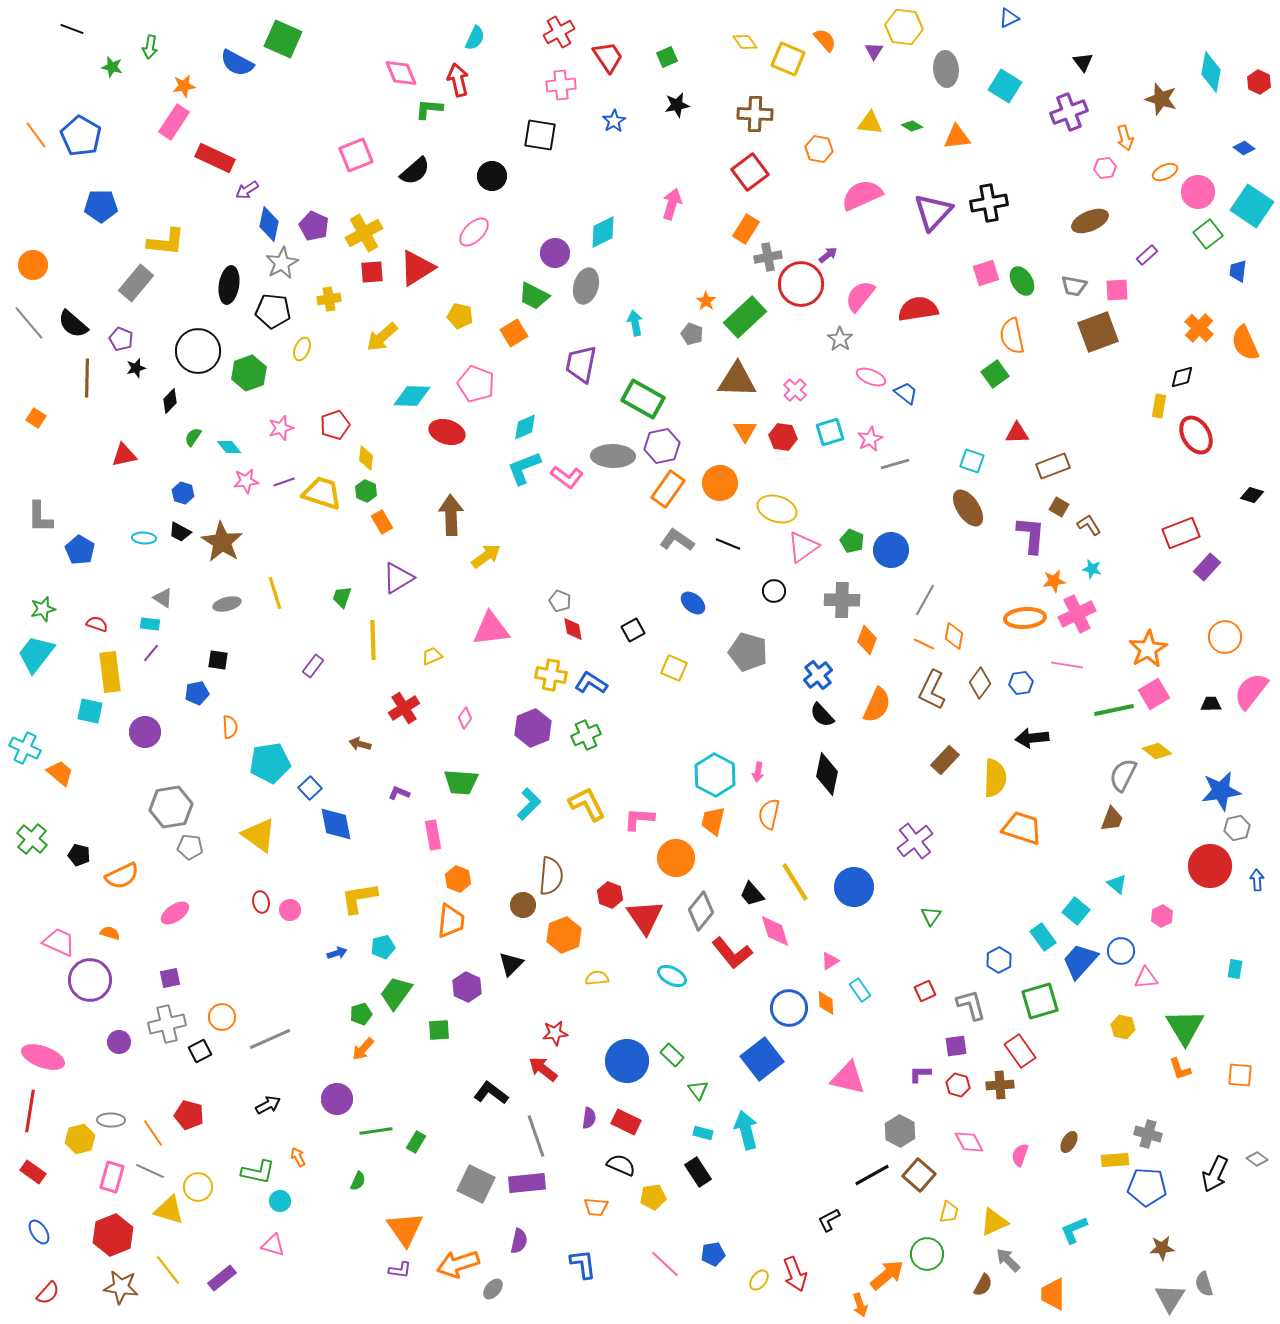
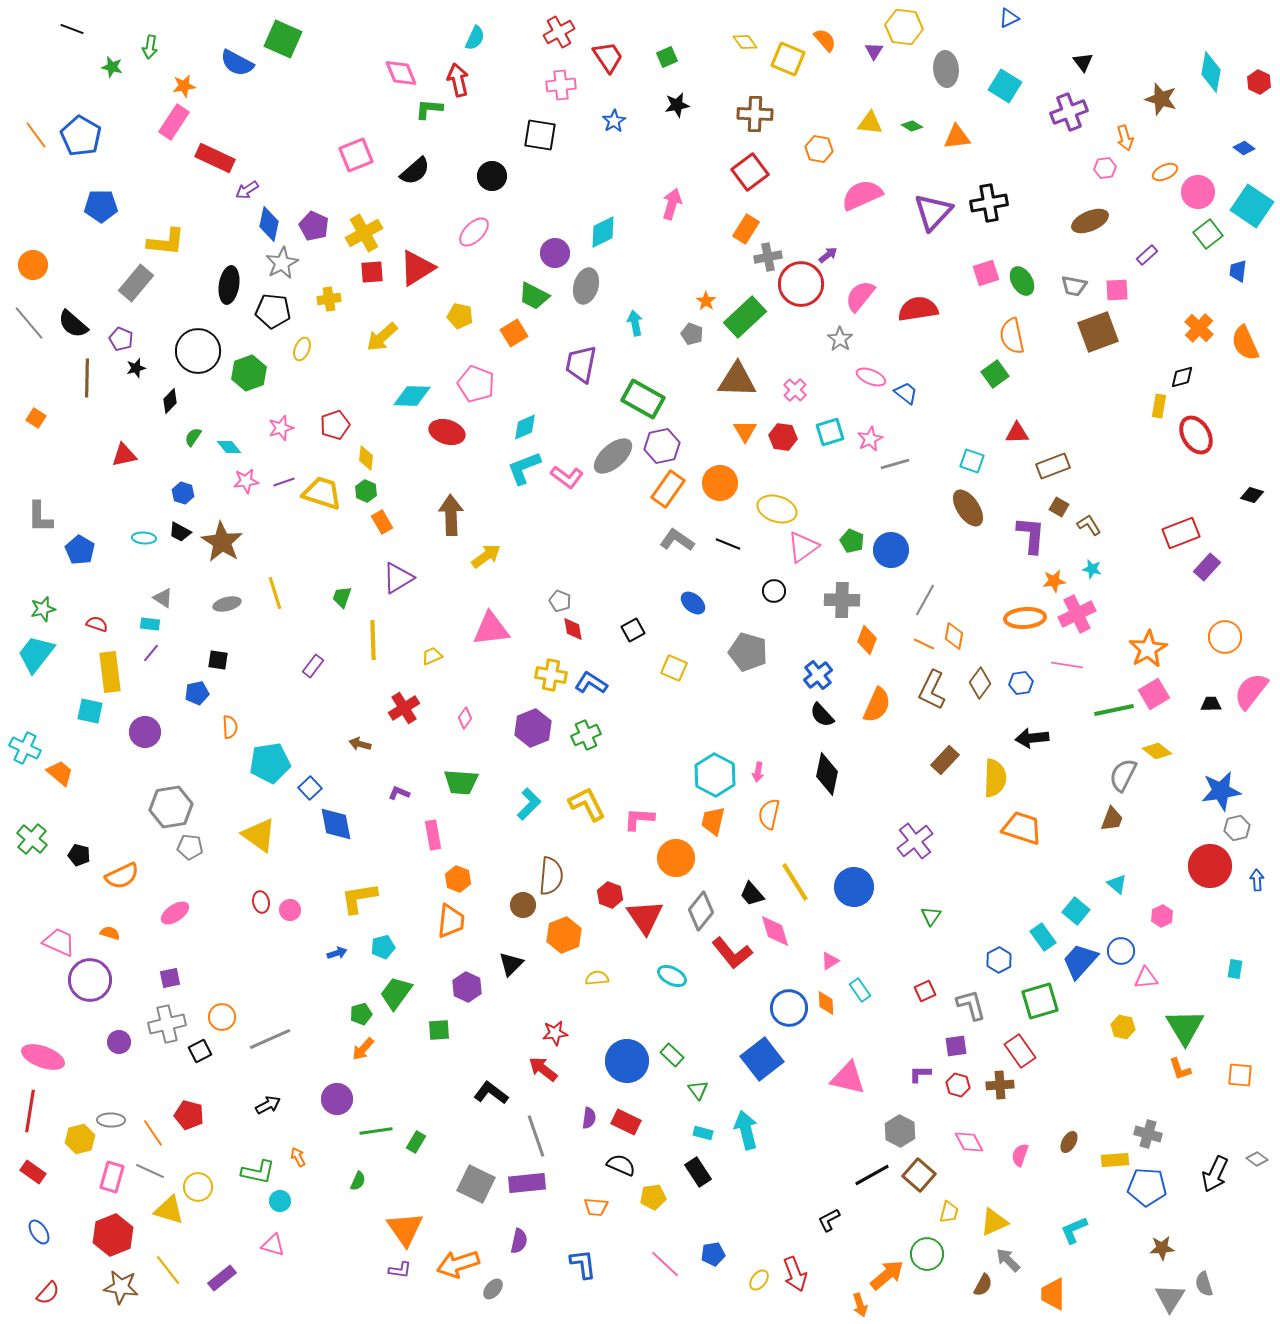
gray ellipse at (613, 456): rotated 42 degrees counterclockwise
